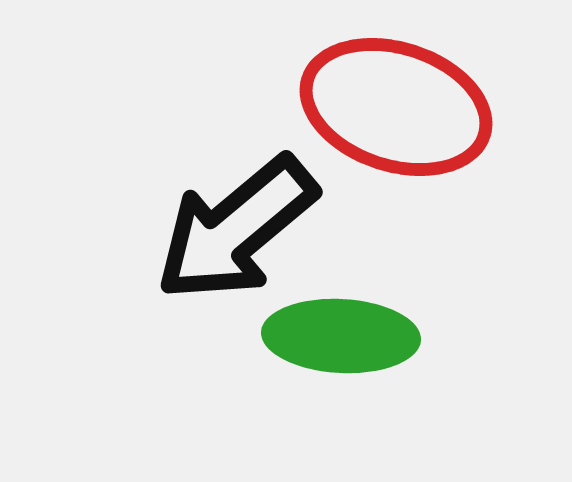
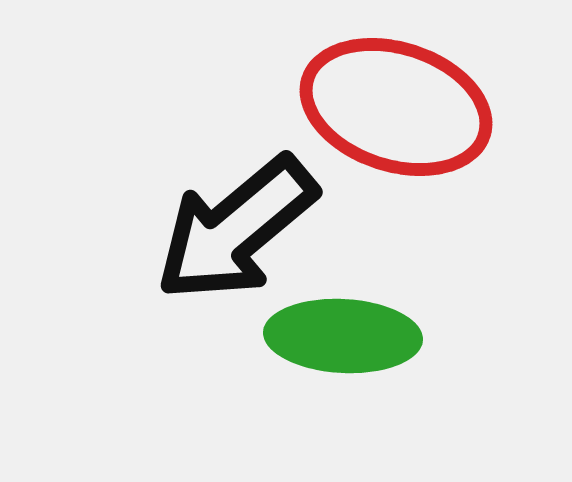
green ellipse: moved 2 px right
